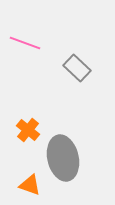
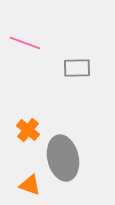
gray rectangle: rotated 44 degrees counterclockwise
